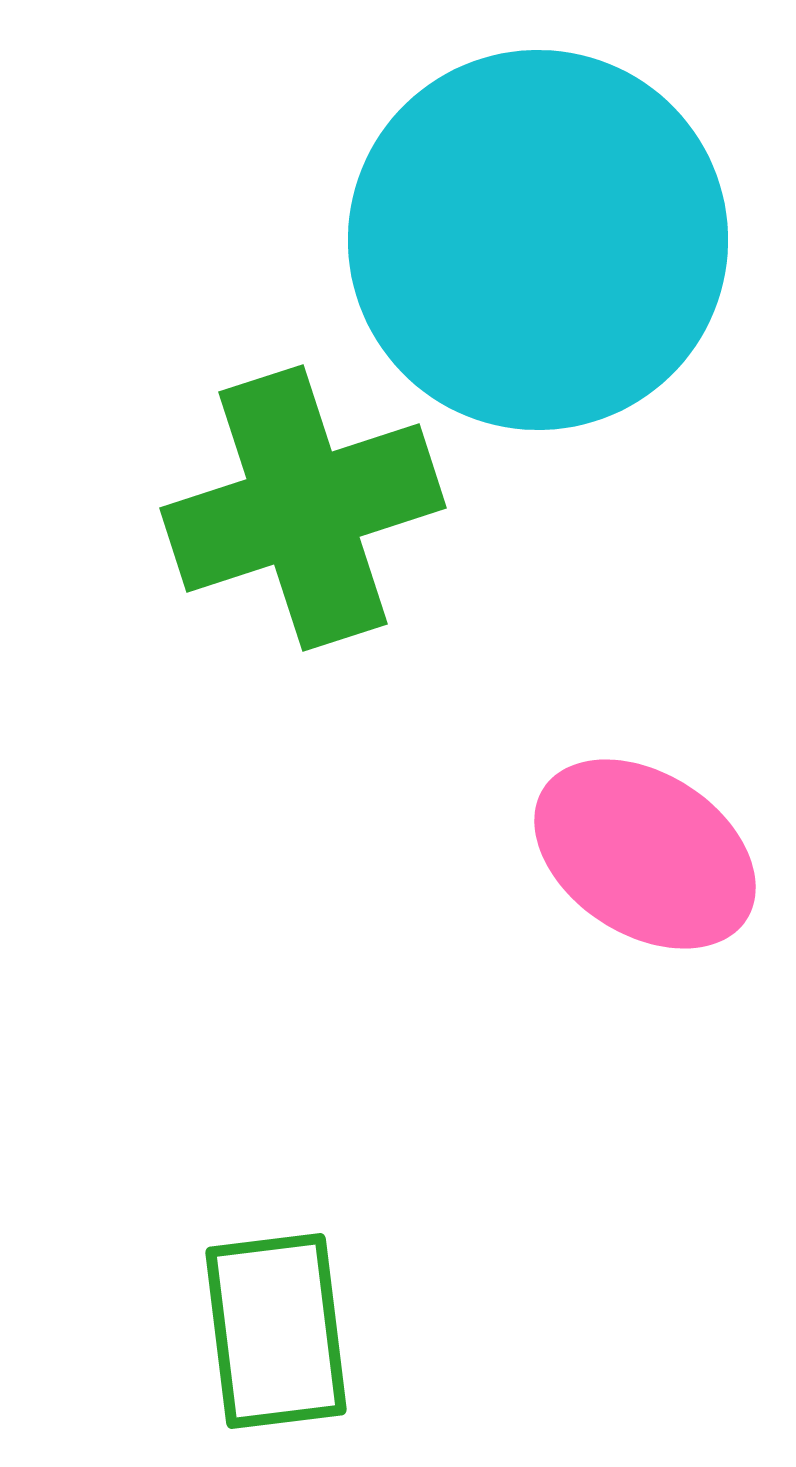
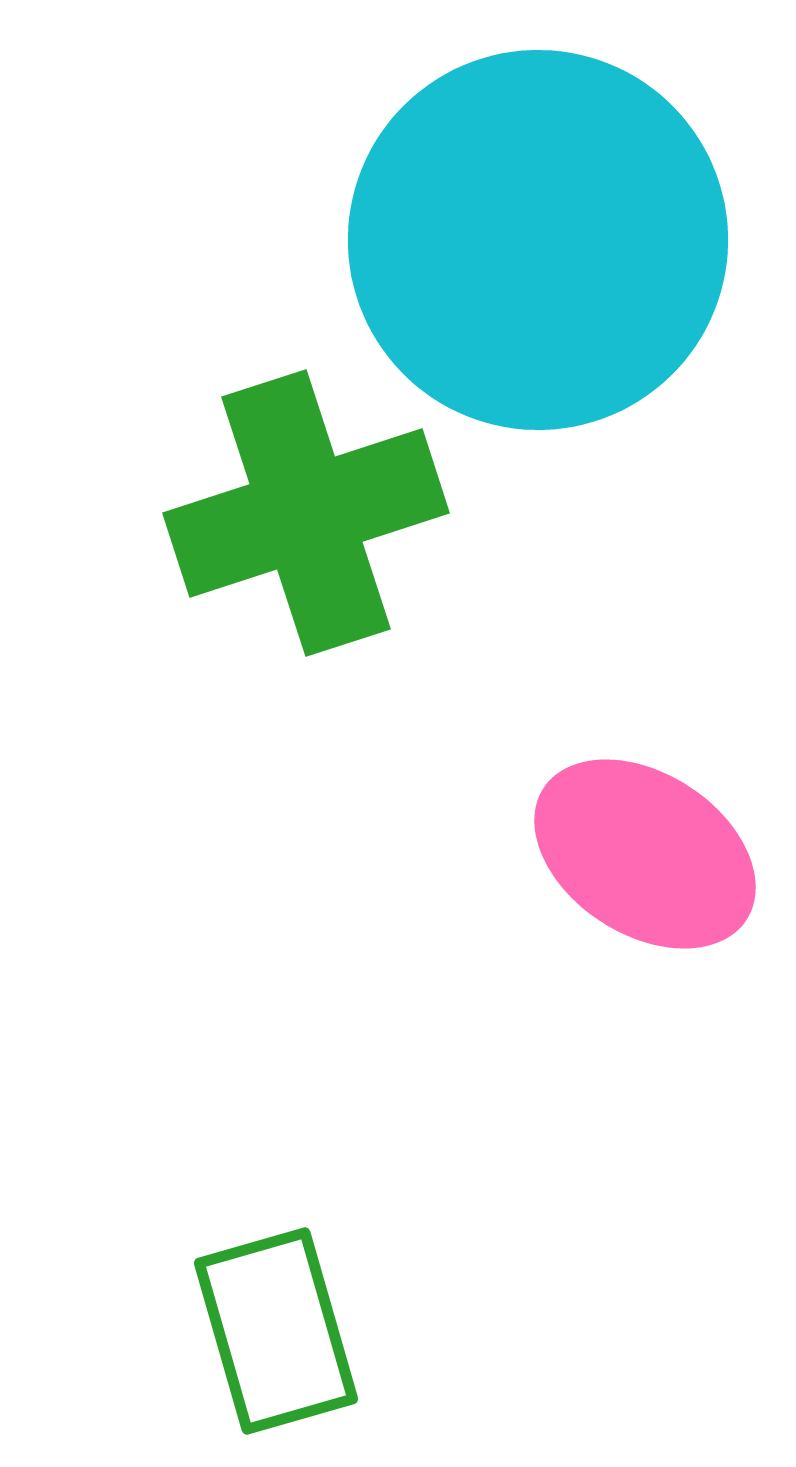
green cross: moved 3 px right, 5 px down
green rectangle: rotated 9 degrees counterclockwise
